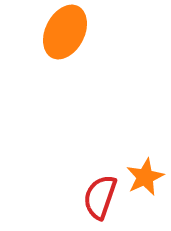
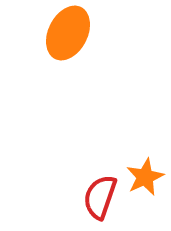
orange ellipse: moved 3 px right, 1 px down
